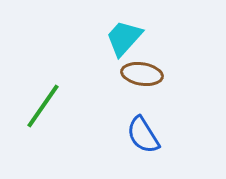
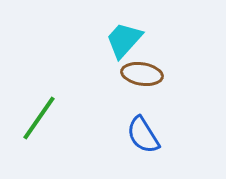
cyan trapezoid: moved 2 px down
green line: moved 4 px left, 12 px down
